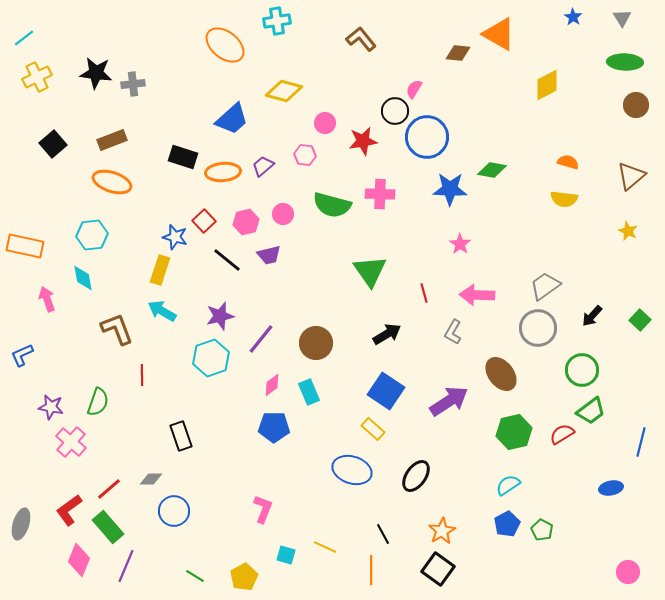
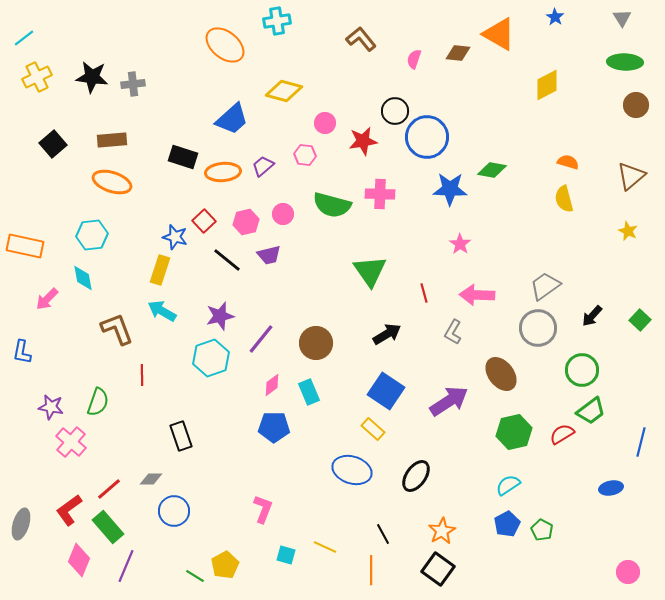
blue star at (573, 17): moved 18 px left
black star at (96, 73): moved 4 px left, 4 px down
pink semicircle at (414, 89): moved 30 px up; rotated 12 degrees counterclockwise
brown rectangle at (112, 140): rotated 16 degrees clockwise
yellow semicircle at (564, 199): rotated 68 degrees clockwise
pink arrow at (47, 299): rotated 115 degrees counterclockwise
blue L-shape at (22, 355): moved 3 px up; rotated 55 degrees counterclockwise
yellow pentagon at (244, 577): moved 19 px left, 12 px up
